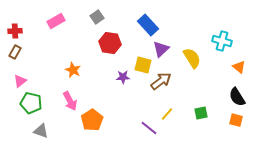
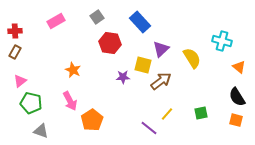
blue rectangle: moved 8 px left, 3 px up
